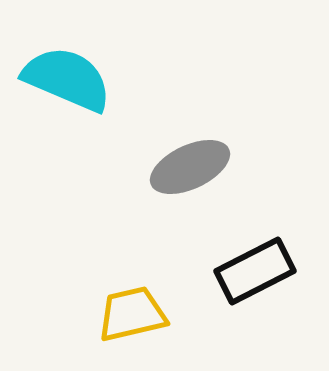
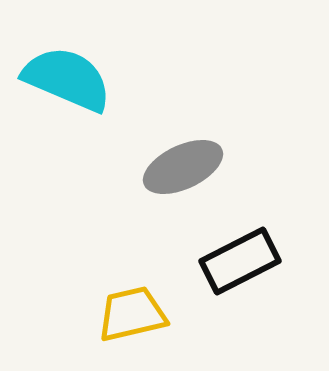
gray ellipse: moved 7 px left
black rectangle: moved 15 px left, 10 px up
